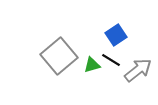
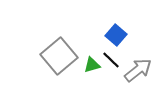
blue square: rotated 15 degrees counterclockwise
black line: rotated 12 degrees clockwise
